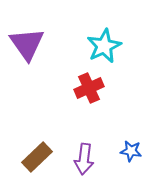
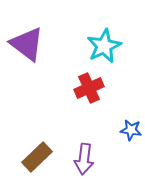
purple triangle: rotated 18 degrees counterclockwise
blue star: moved 21 px up
